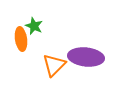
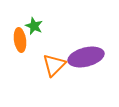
orange ellipse: moved 1 px left, 1 px down
purple ellipse: rotated 20 degrees counterclockwise
